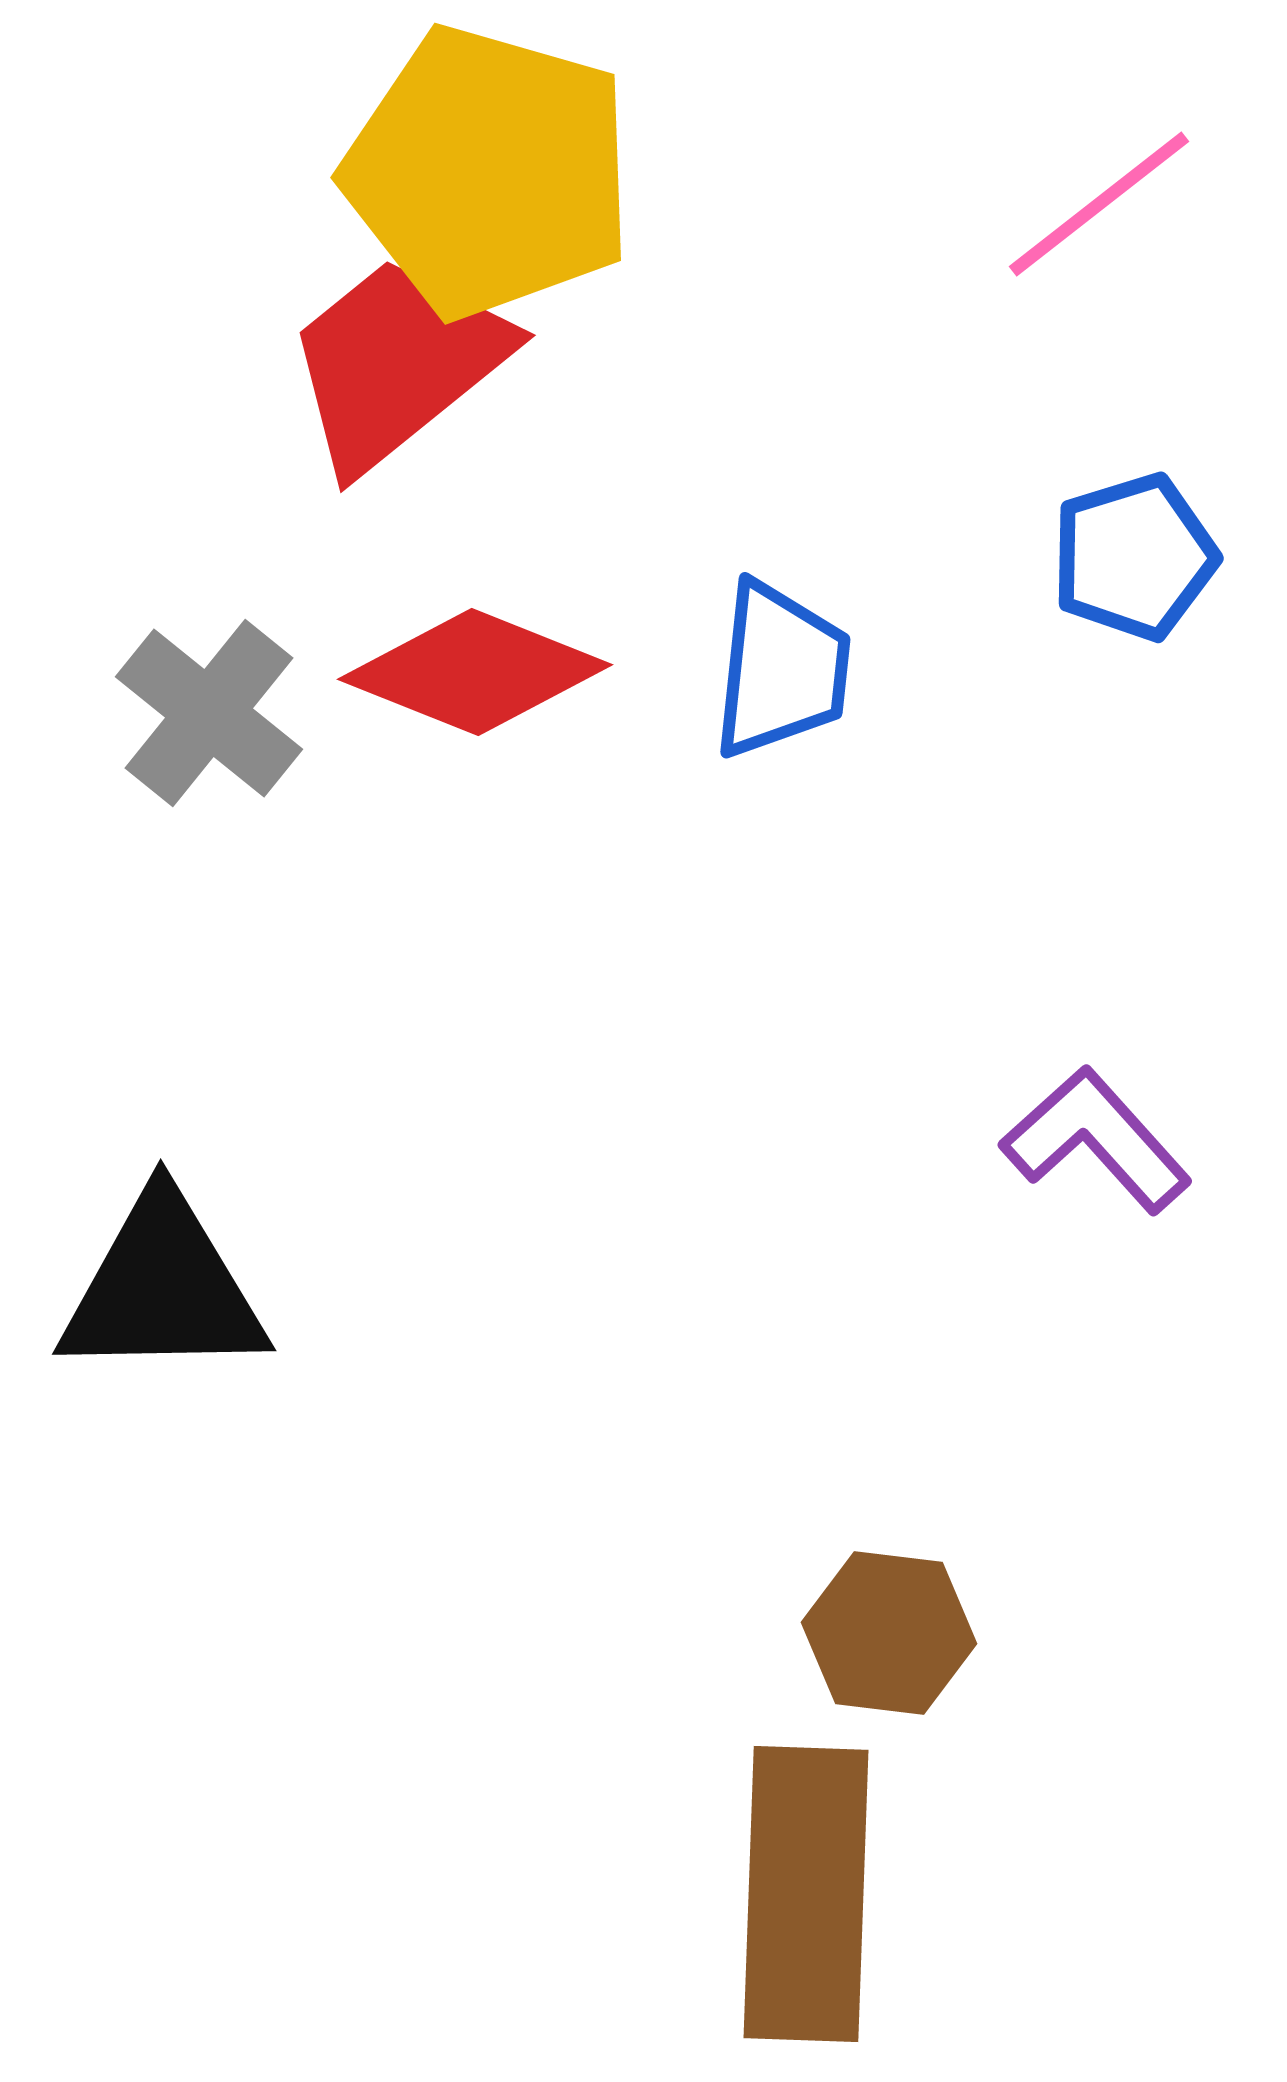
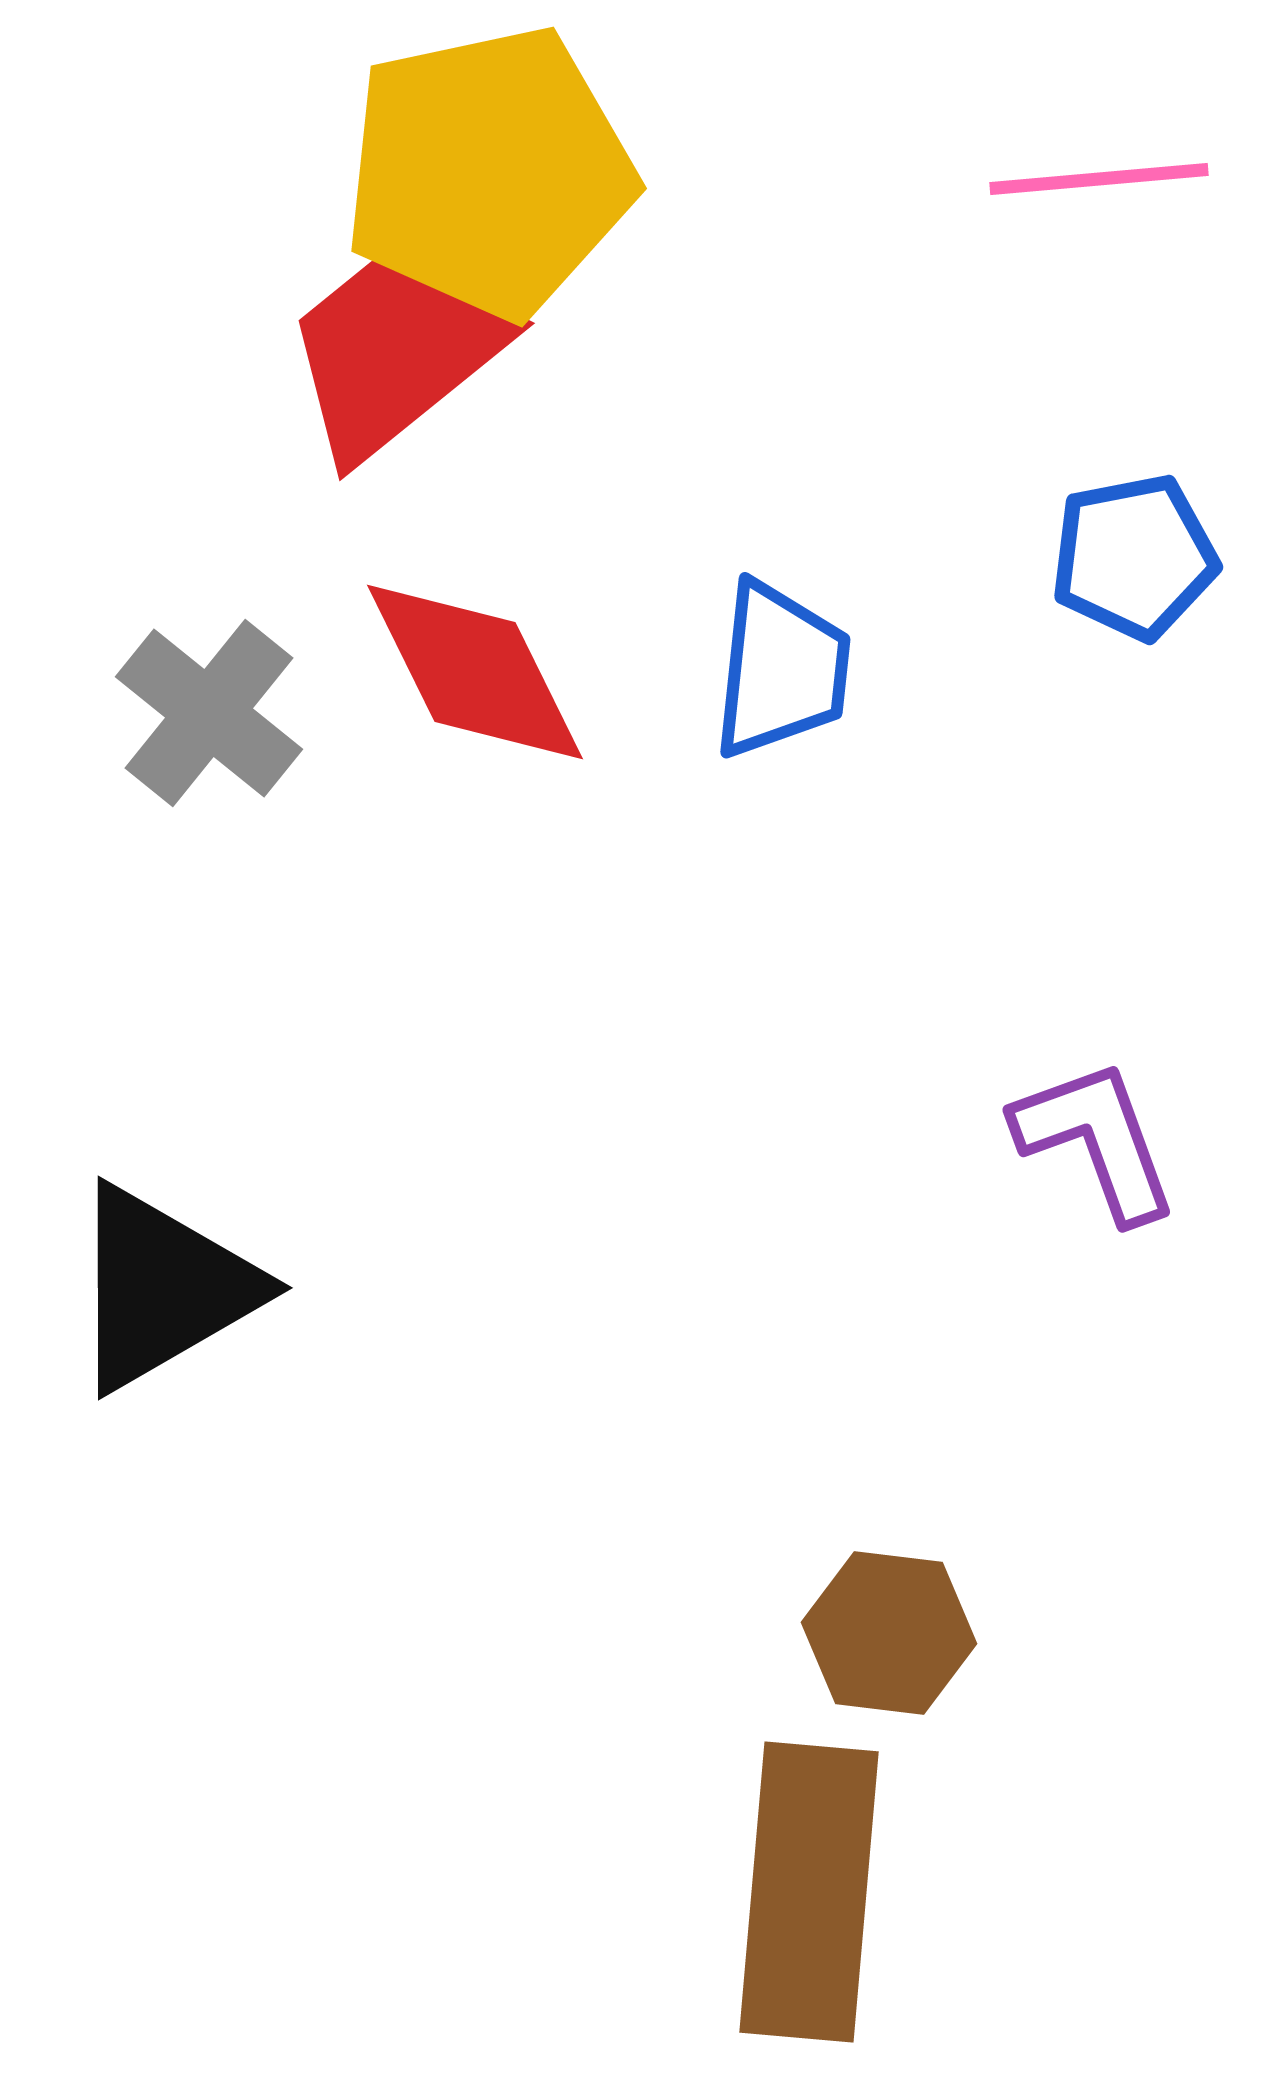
yellow pentagon: rotated 28 degrees counterclockwise
pink line: moved 25 px up; rotated 33 degrees clockwise
red trapezoid: moved 1 px left, 12 px up
blue pentagon: rotated 6 degrees clockwise
red diamond: rotated 42 degrees clockwise
purple L-shape: rotated 22 degrees clockwise
black triangle: rotated 29 degrees counterclockwise
brown rectangle: moved 3 px right, 2 px up; rotated 3 degrees clockwise
